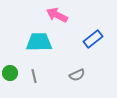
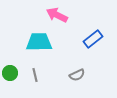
gray line: moved 1 px right, 1 px up
